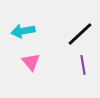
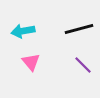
black line: moved 1 px left, 5 px up; rotated 28 degrees clockwise
purple line: rotated 36 degrees counterclockwise
